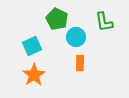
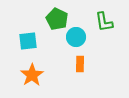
cyan square: moved 4 px left, 5 px up; rotated 18 degrees clockwise
orange rectangle: moved 1 px down
orange star: moved 2 px left
